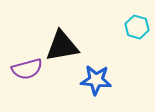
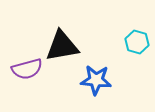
cyan hexagon: moved 15 px down
